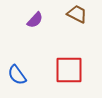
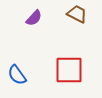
purple semicircle: moved 1 px left, 2 px up
